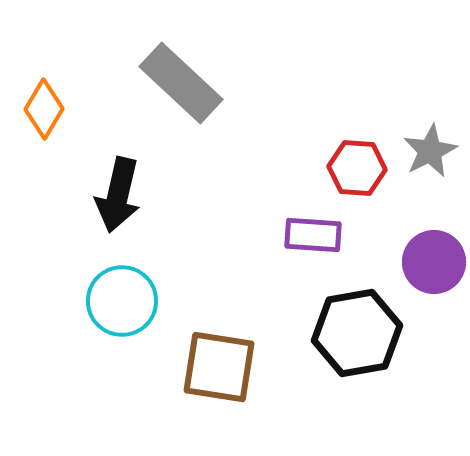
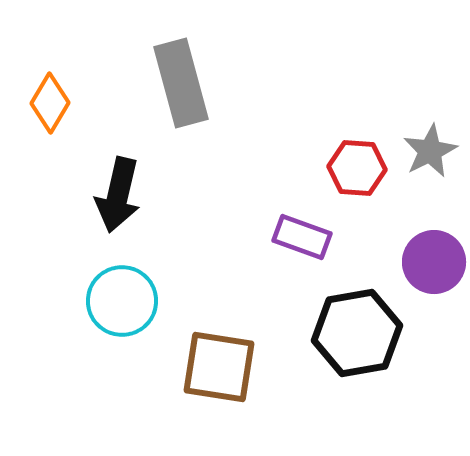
gray rectangle: rotated 32 degrees clockwise
orange diamond: moved 6 px right, 6 px up
purple rectangle: moved 11 px left, 2 px down; rotated 16 degrees clockwise
